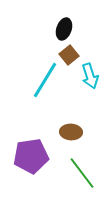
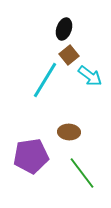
cyan arrow: rotated 35 degrees counterclockwise
brown ellipse: moved 2 px left
